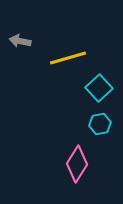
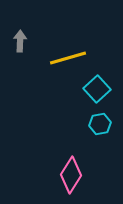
gray arrow: rotated 80 degrees clockwise
cyan square: moved 2 px left, 1 px down
pink diamond: moved 6 px left, 11 px down
